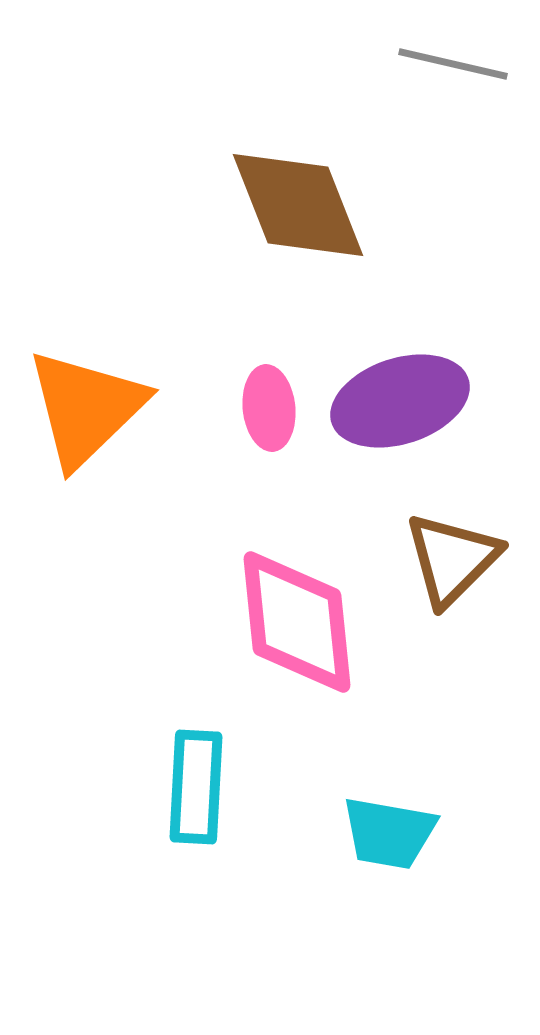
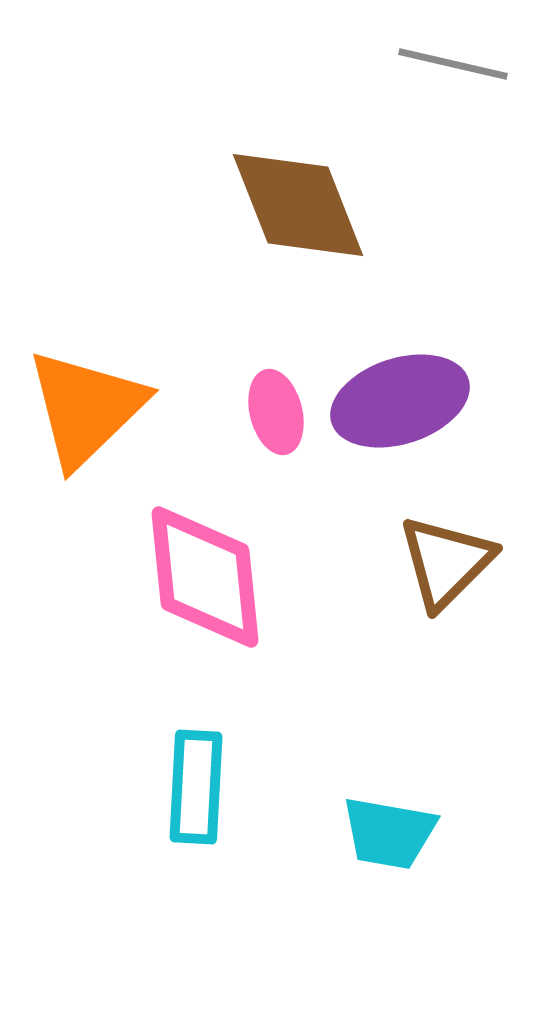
pink ellipse: moved 7 px right, 4 px down; rotated 8 degrees counterclockwise
brown triangle: moved 6 px left, 3 px down
pink diamond: moved 92 px left, 45 px up
